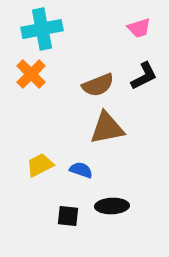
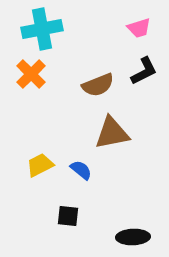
black L-shape: moved 5 px up
brown triangle: moved 5 px right, 5 px down
blue semicircle: rotated 20 degrees clockwise
black ellipse: moved 21 px right, 31 px down
